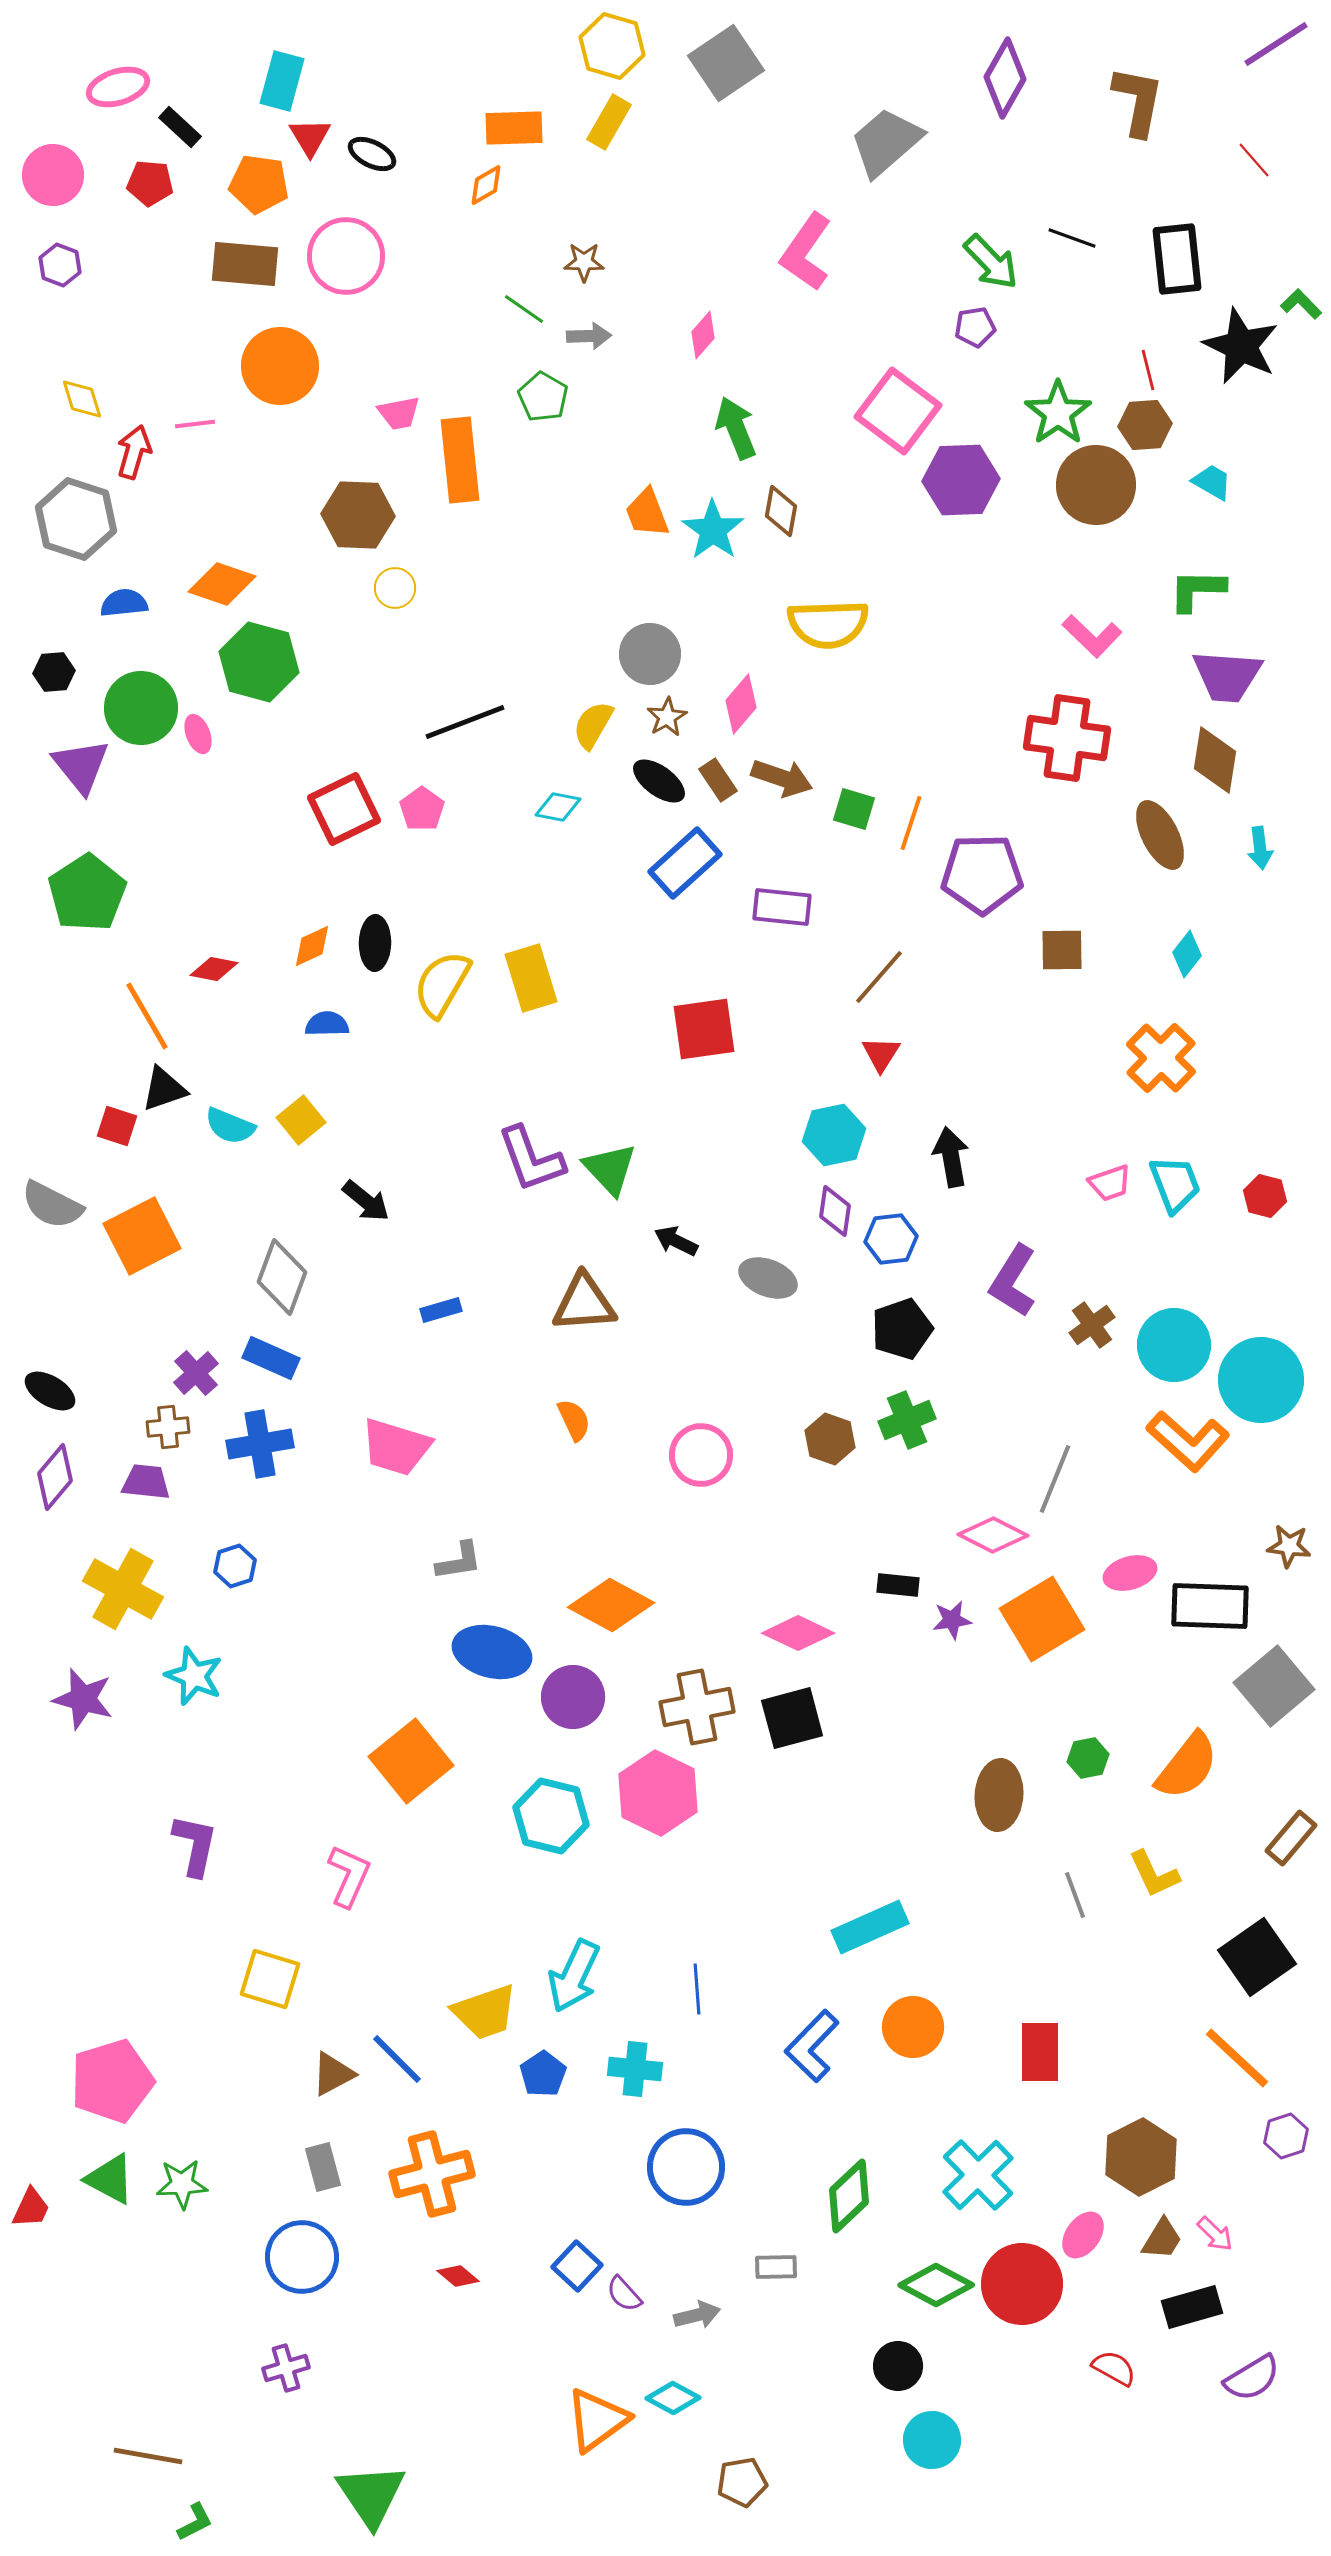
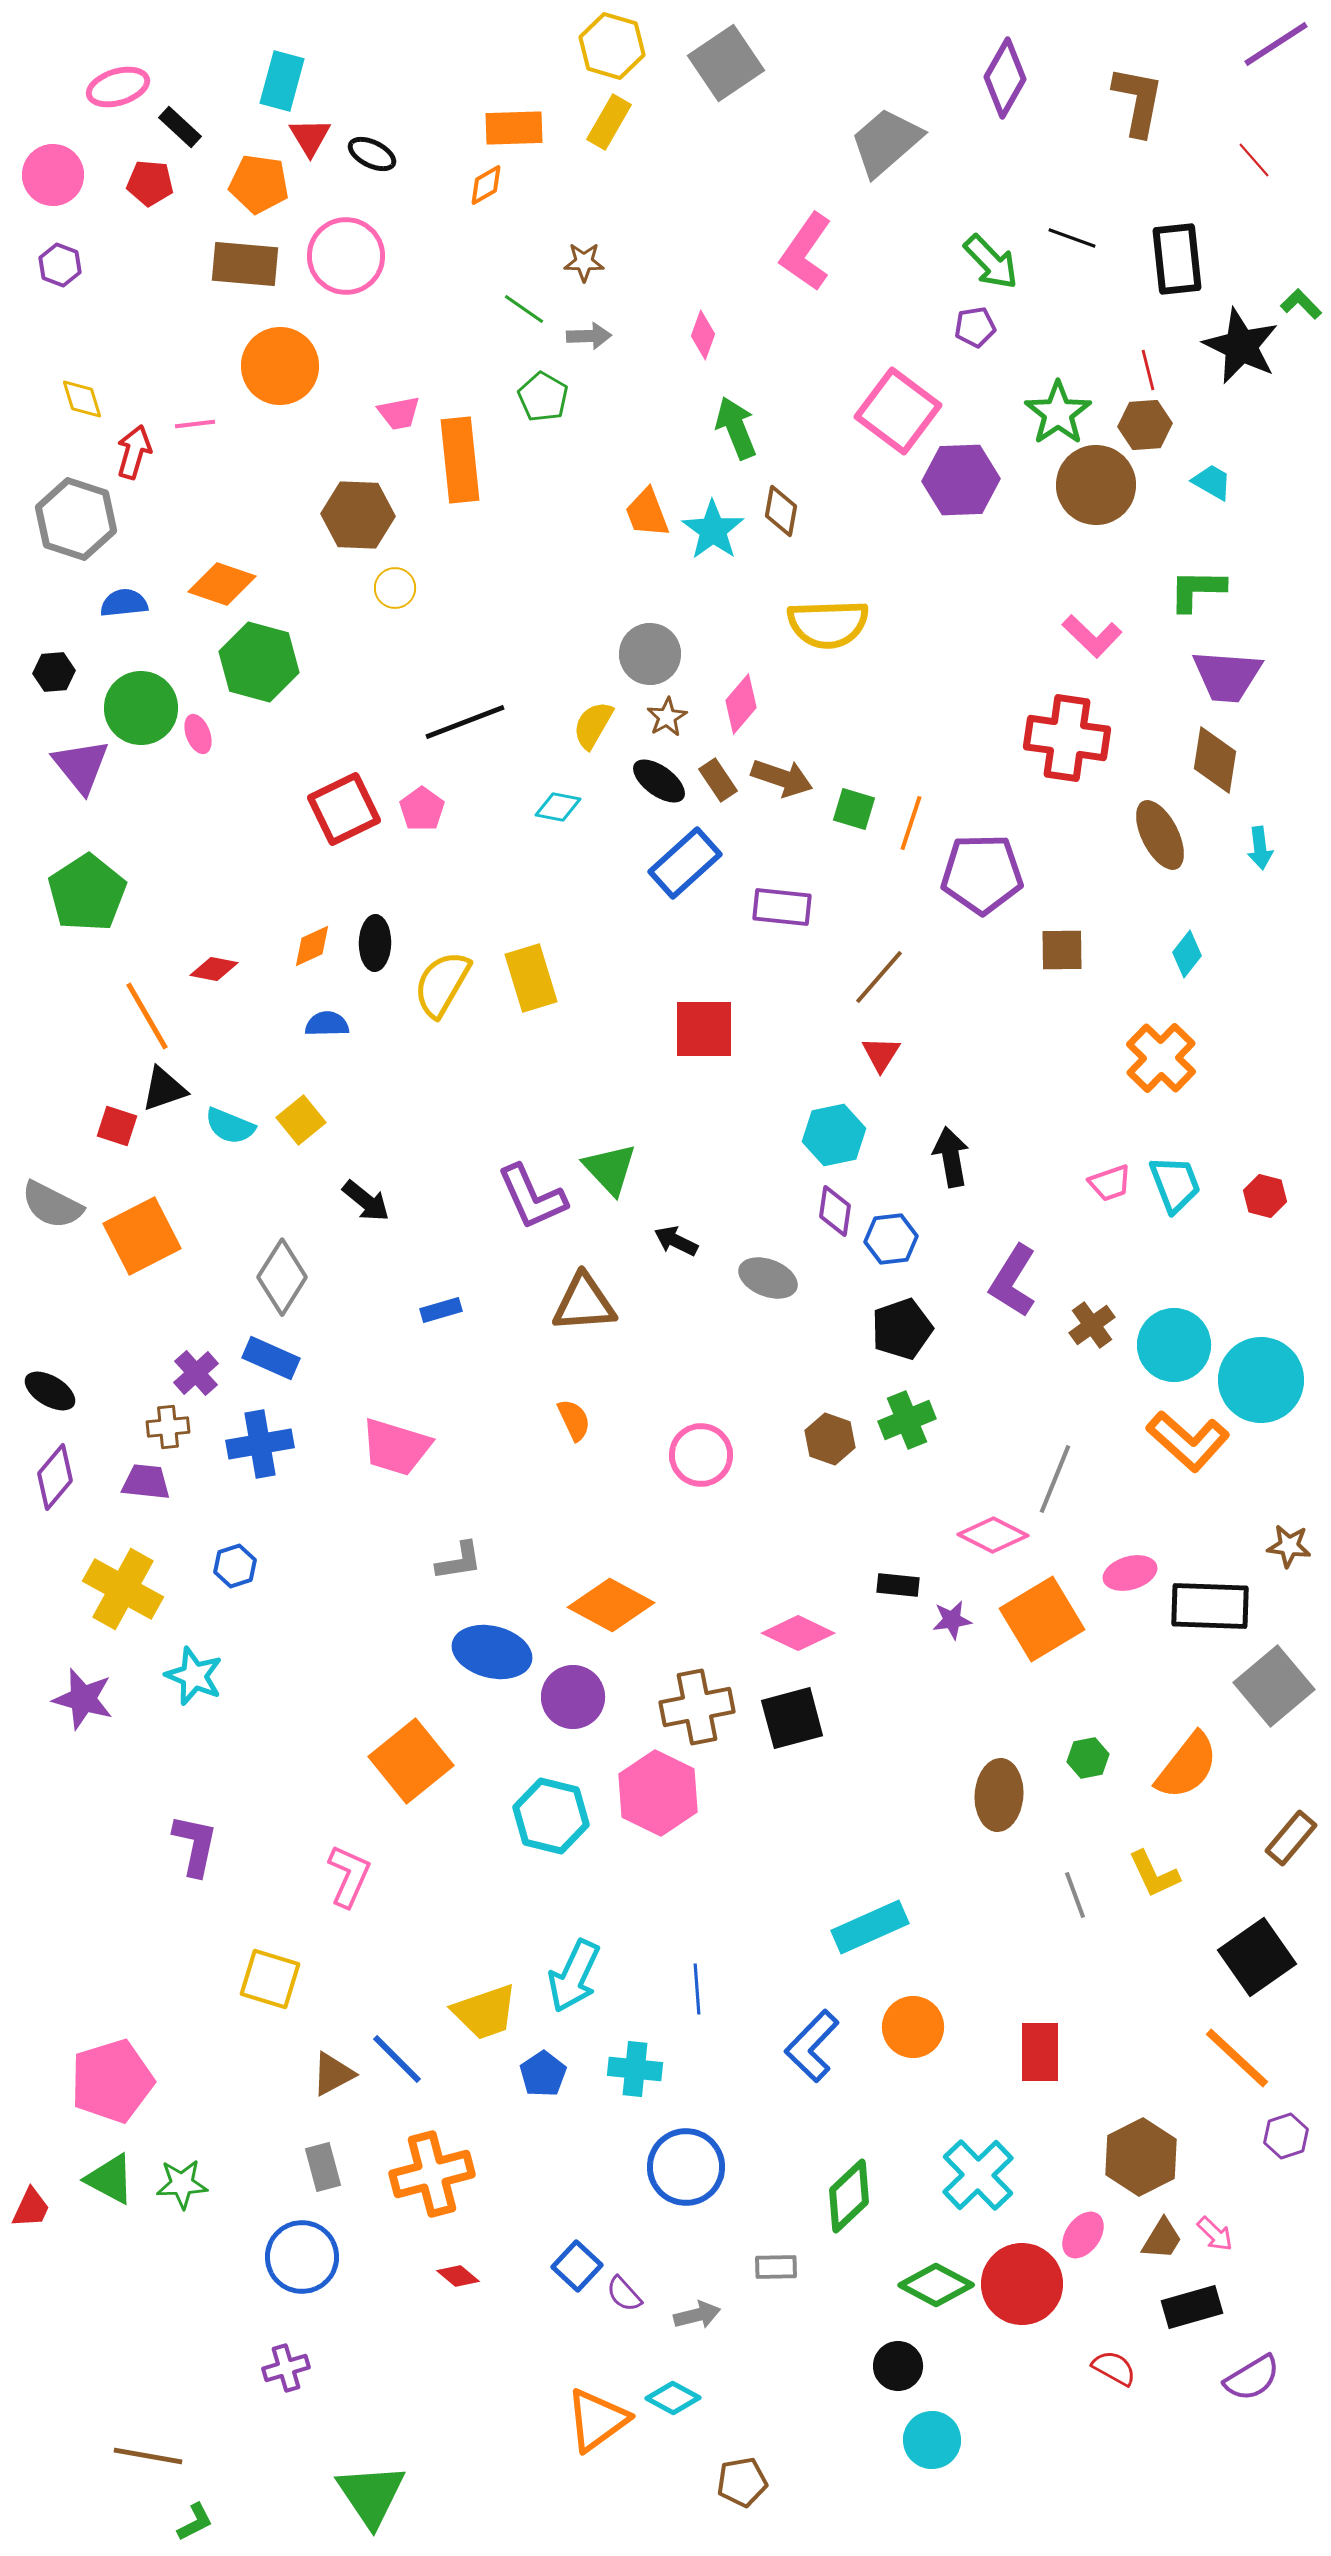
pink diamond at (703, 335): rotated 21 degrees counterclockwise
red square at (704, 1029): rotated 8 degrees clockwise
purple L-shape at (531, 1159): moved 1 px right, 38 px down; rotated 4 degrees counterclockwise
gray diamond at (282, 1277): rotated 12 degrees clockwise
